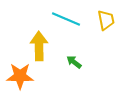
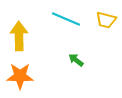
yellow trapezoid: rotated 115 degrees clockwise
yellow arrow: moved 20 px left, 10 px up
green arrow: moved 2 px right, 2 px up
